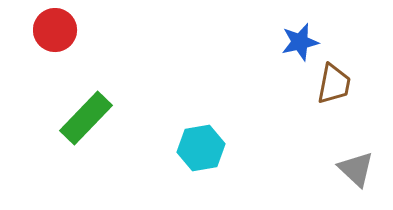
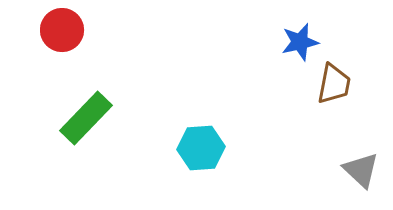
red circle: moved 7 px right
cyan hexagon: rotated 6 degrees clockwise
gray triangle: moved 5 px right, 1 px down
